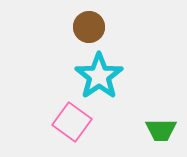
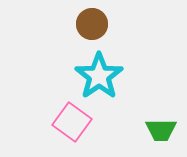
brown circle: moved 3 px right, 3 px up
